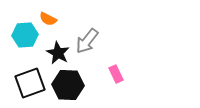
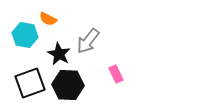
cyan hexagon: rotated 15 degrees clockwise
gray arrow: moved 1 px right
black star: moved 1 px right, 1 px down
